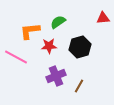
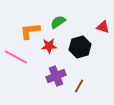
red triangle: moved 9 px down; rotated 24 degrees clockwise
